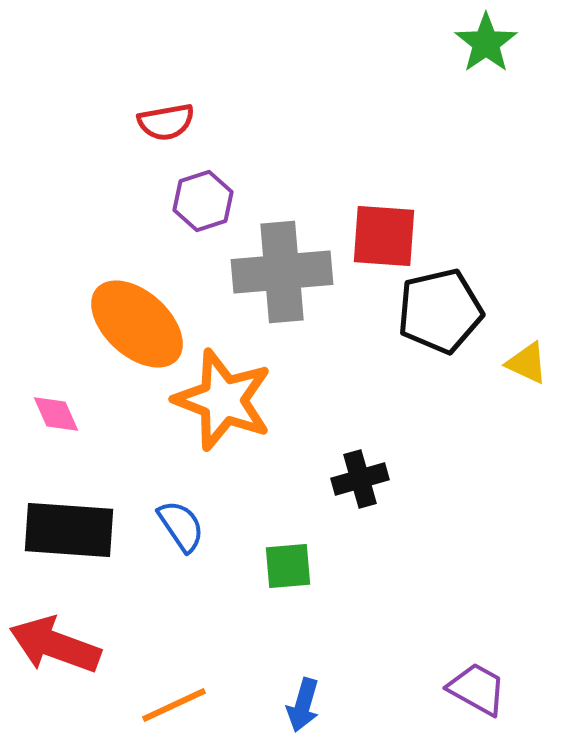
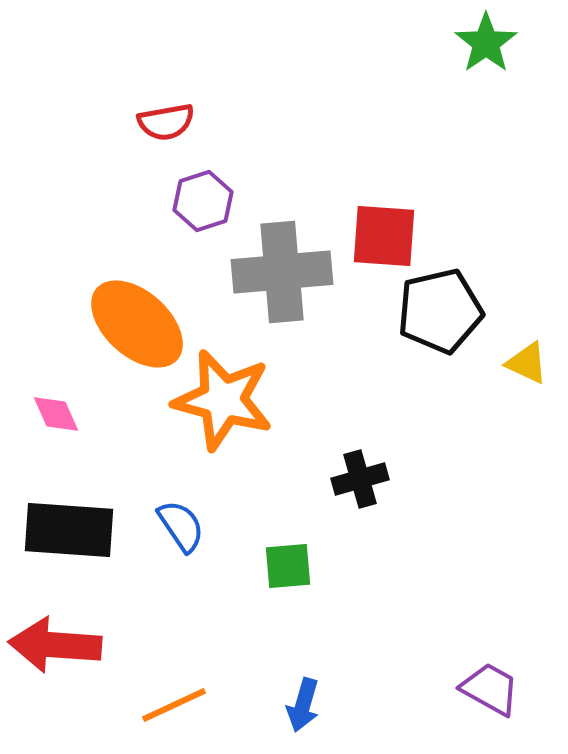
orange star: rotated 6 degrees counterclockwise
red arrow: rotated 16 degrees counterclockwise
purple trapezoid: moved 13 px right
